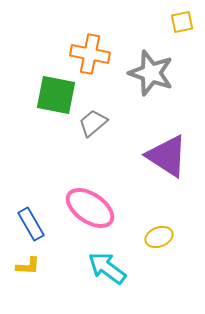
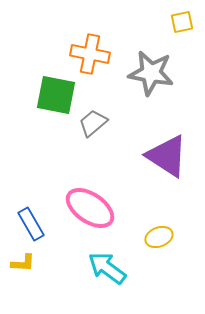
gray star: rotated 9 degrees counterclockwise
yellow L-shape: moved 5 px left, 3 px up
